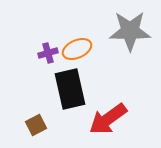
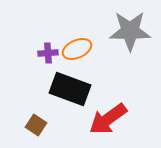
purple cross: rotated 12 degrees clockwise
black rectangle: rotated 57 degrees counterclockwise
brown square: rotated 30 degrees counterclockwise
